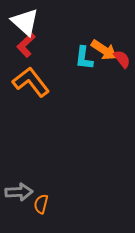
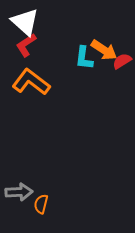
red L-shape: rotated 10 degrees clockwise
red semicircle: moved 2 px down; rotated 84 degrees counterclockwise
orange L-shape: rotated 15 degrees counterclockwise
